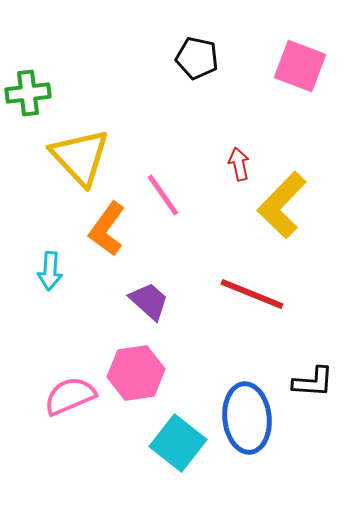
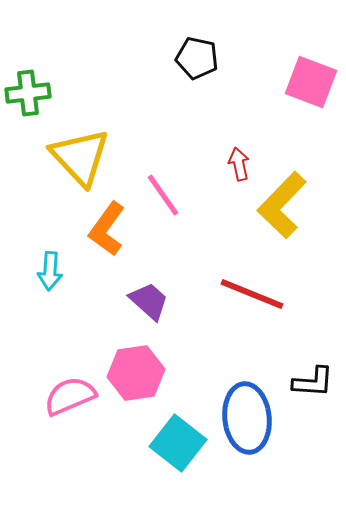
pink square: moved 11 px right, 16 px down
